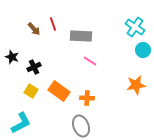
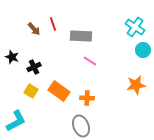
cyan L-shape: moved 5 px left, 2 px up
